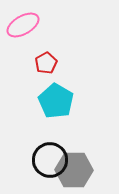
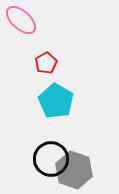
pink ellipse: moved 2 px left, 5 px up; rotated 72 degrees clockwise
black circle: moved 1 px right, 1 px up
gray hexagon: rotated 18 degrees clockwise
